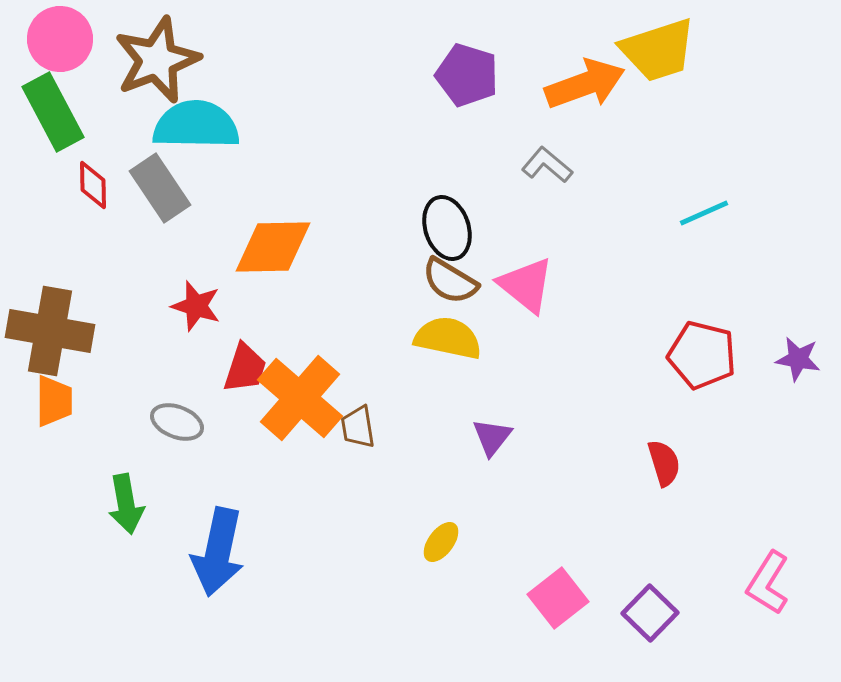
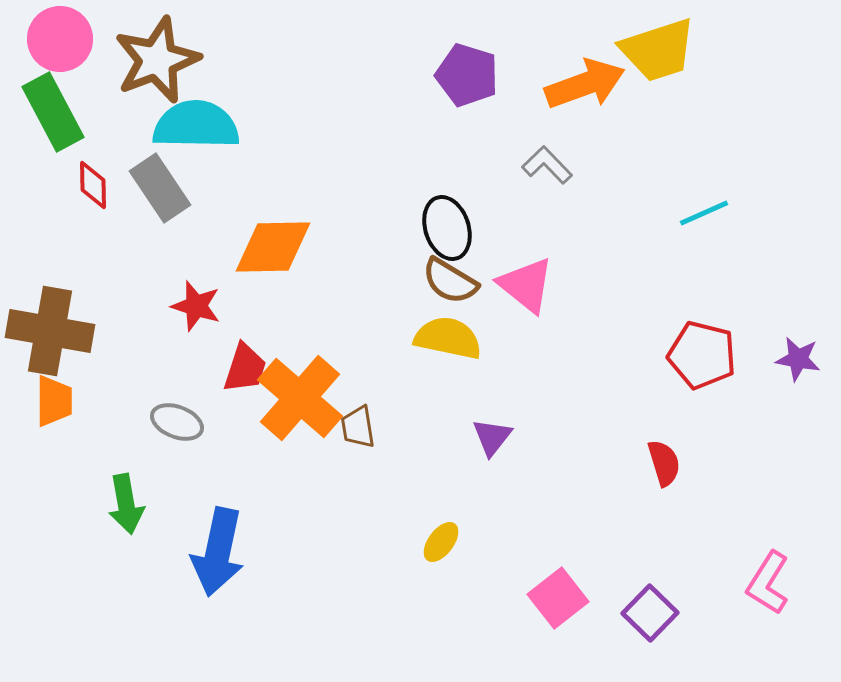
gray L-shape: rotated 6 degrees clockwise
